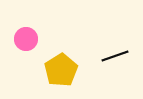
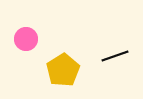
yellow pentagon: moved 2 px right
